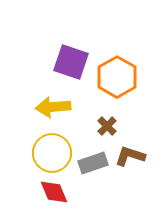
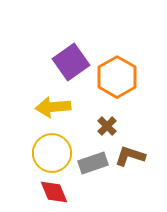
purple square: rotated 36 degrees clockwise
